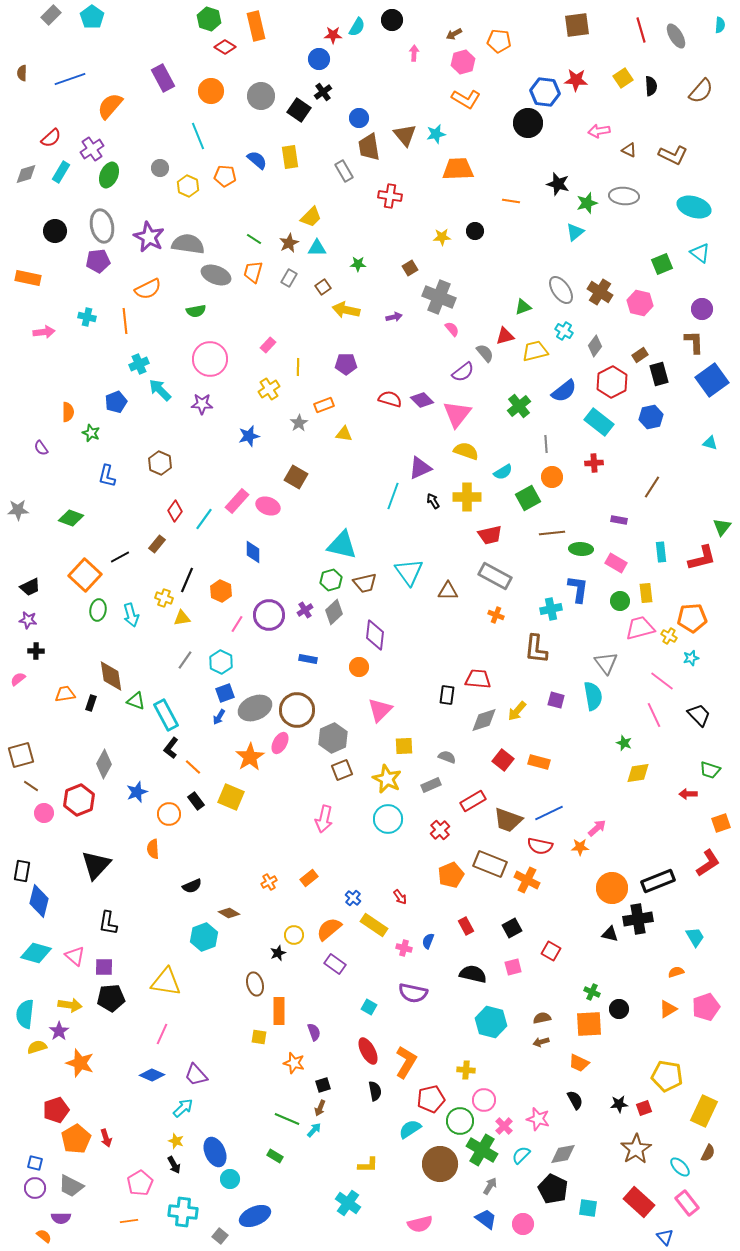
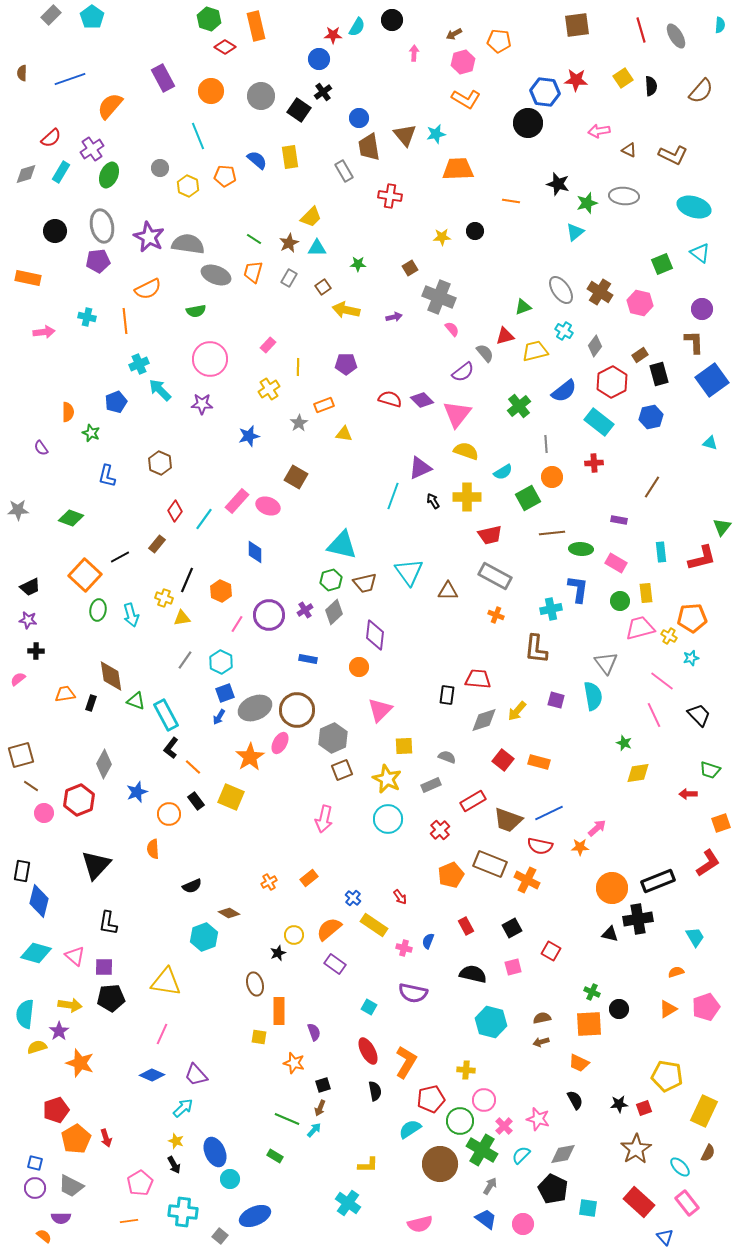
blue diamond at (253, 552): moved 2 px right
